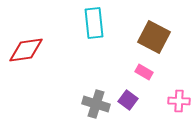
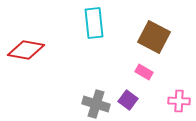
red diamond: rotated 18 degrees clockwise
